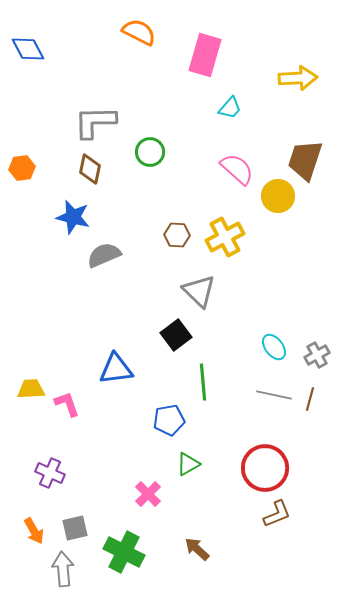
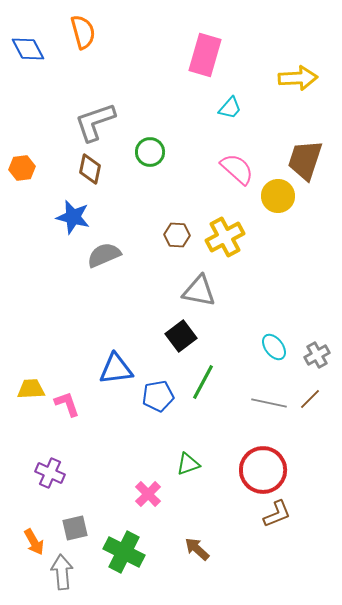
orange semicircle: moved 56 px left; rotated 48 degrees clockwise
gray L-shape: rotated 18 degrees counterclockwise
gray triangle: rotated 33 degrees counterclockwise
black square: moved 5 px right, 1 px down
green line: rotated 33 degrees clockwise
gray line: moved 5 px left, 8 px down
brown line: rotated 30 degrees clockwise
blue pentagon: moved 11 px left, 24 px up
green triangle: rotated 10 degrees clockwise
red circle: moved 2 px left, 2 px down
orange arrow: moved 11 px down
gray arrow: moved 1 px left, 3 px down
